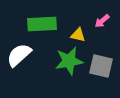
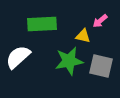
pink arrow: moved 2 px left
yellow triangle: moved 5 px right, 1 px down
white semicircle: moved 1 px left, 2 px down
